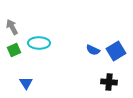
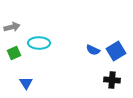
gray arrow: rotated 105 degrees clockwise
green square: moved 3 px down
black cross: moved 3 px right, 2 px up
